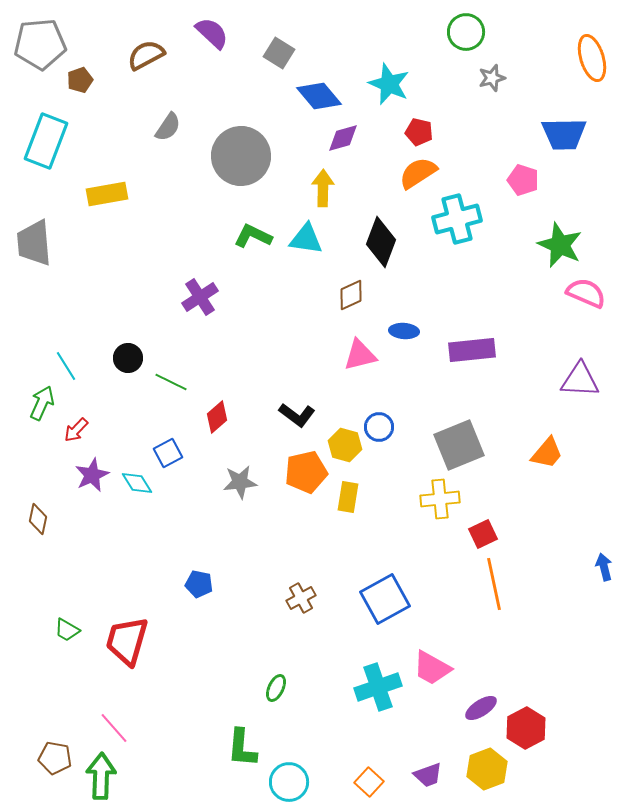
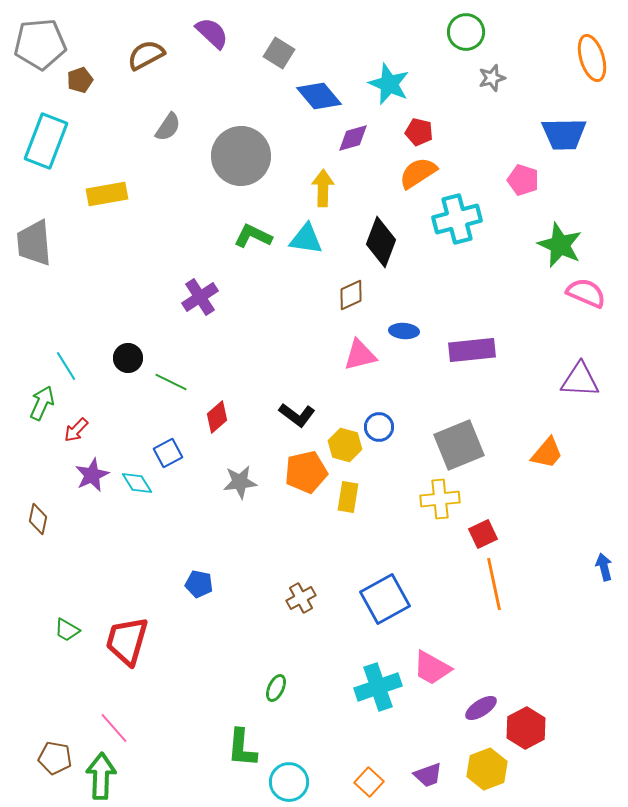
purple diamond at (343, 138): moved 10 px right
